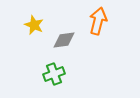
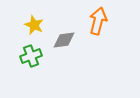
green cross: moved 23 px left, 18 px up
